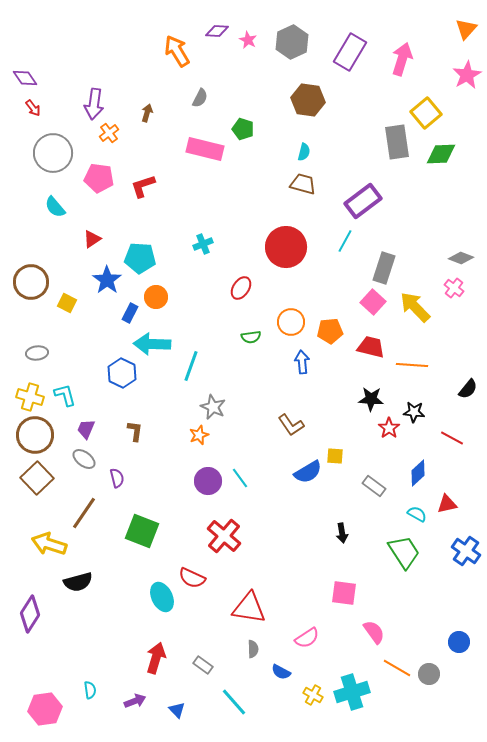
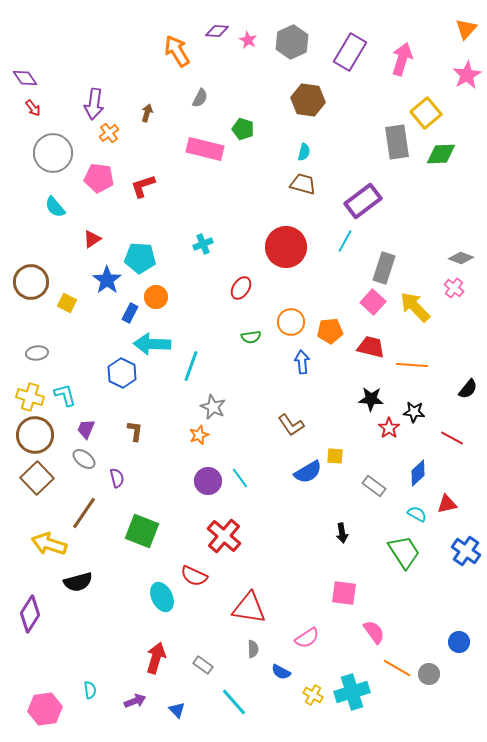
red semicircle at (192, 578): moved 2 px right, 2 px up
